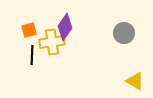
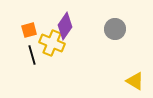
purple diamond: moved 1 px up
gray circle: moved 9 px left, 4 px up
yellow cross: moved 1 px down; rotated 30 degrees clockwise
black line: rotated 18 degrees counterclockwise
